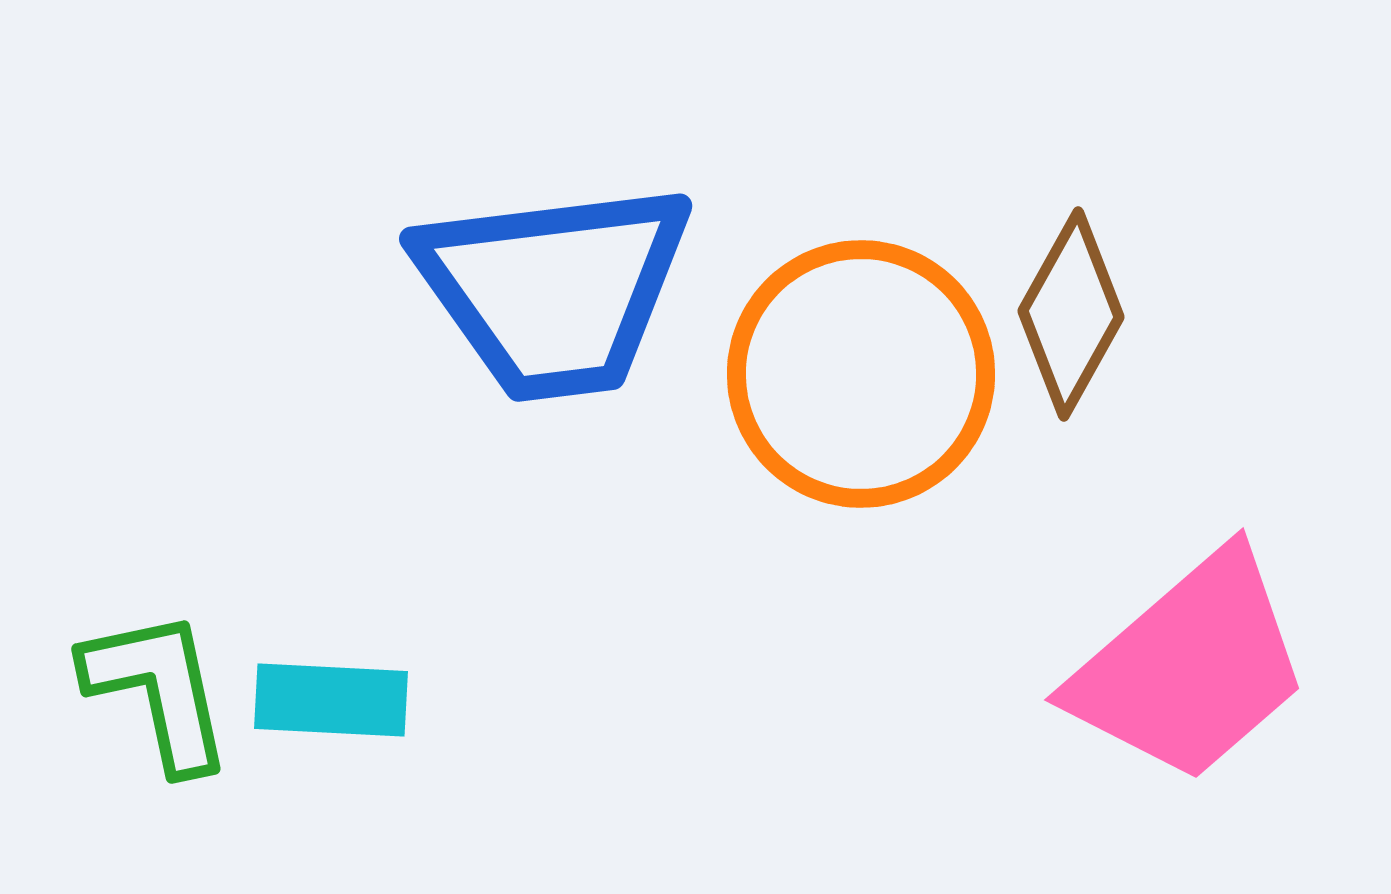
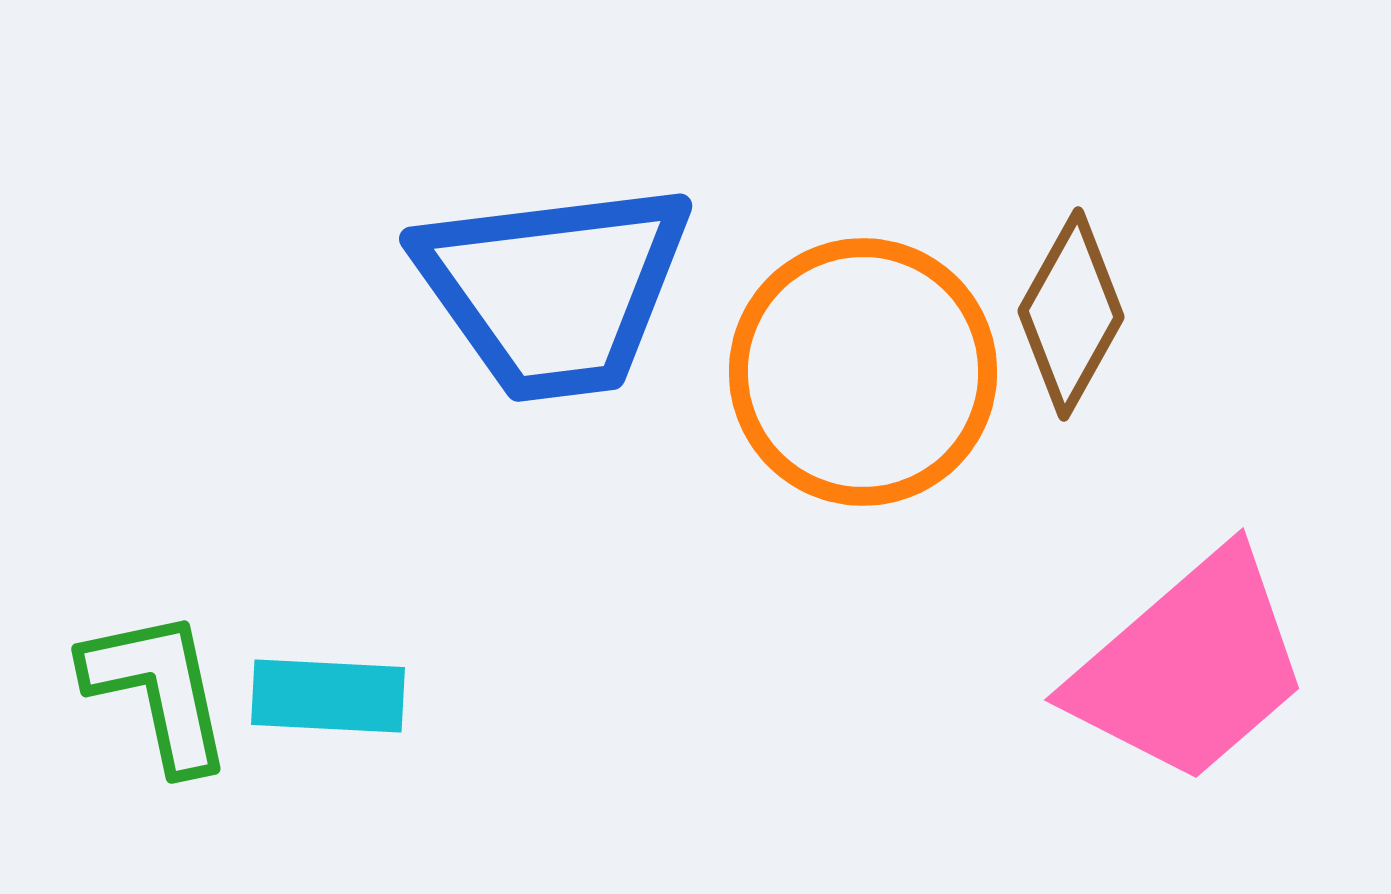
orange circle: moved 2 px right, 2 px up
cyan rectangle: moved 3 px left, 4 px up
